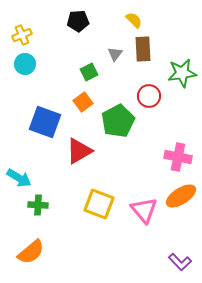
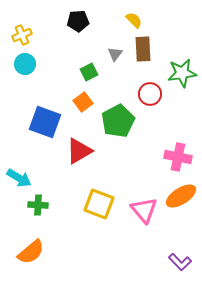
red circle: moved 1 px right, 2 px up
